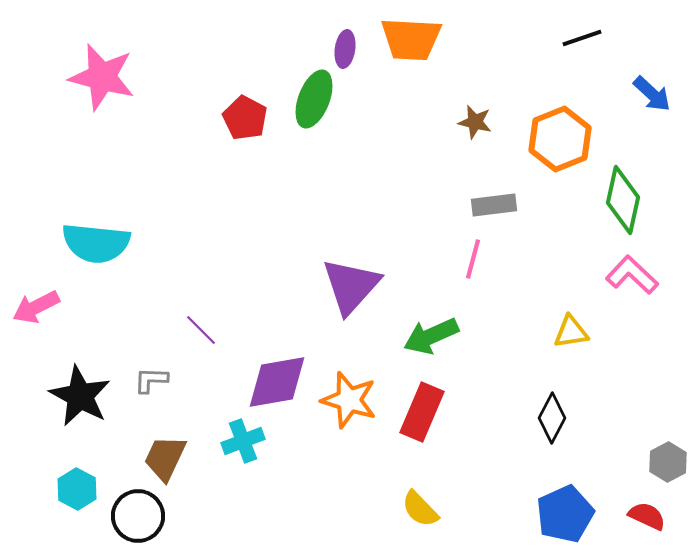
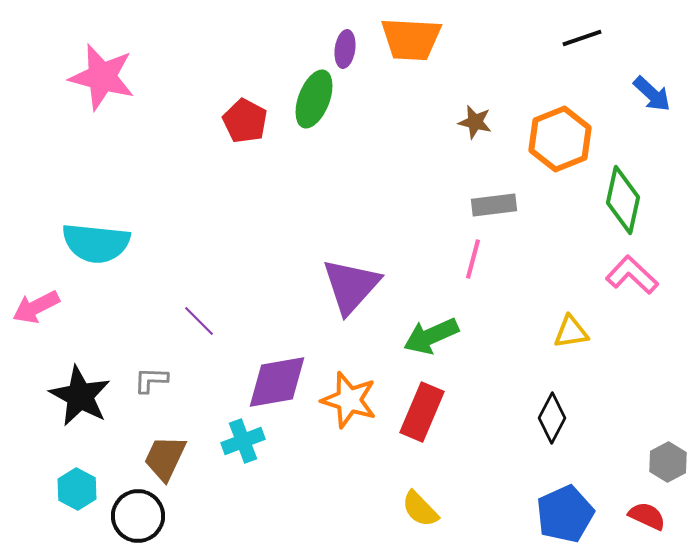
red pentagon: moved 3 px down
purple line: moved 2 px left, 9 px up
